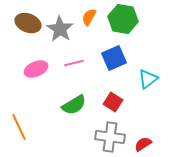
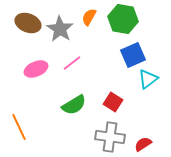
blue square: moved 19 px right, 3 px up
pink line: moved 2 px left; rotated 24 degrees counterclockwise
